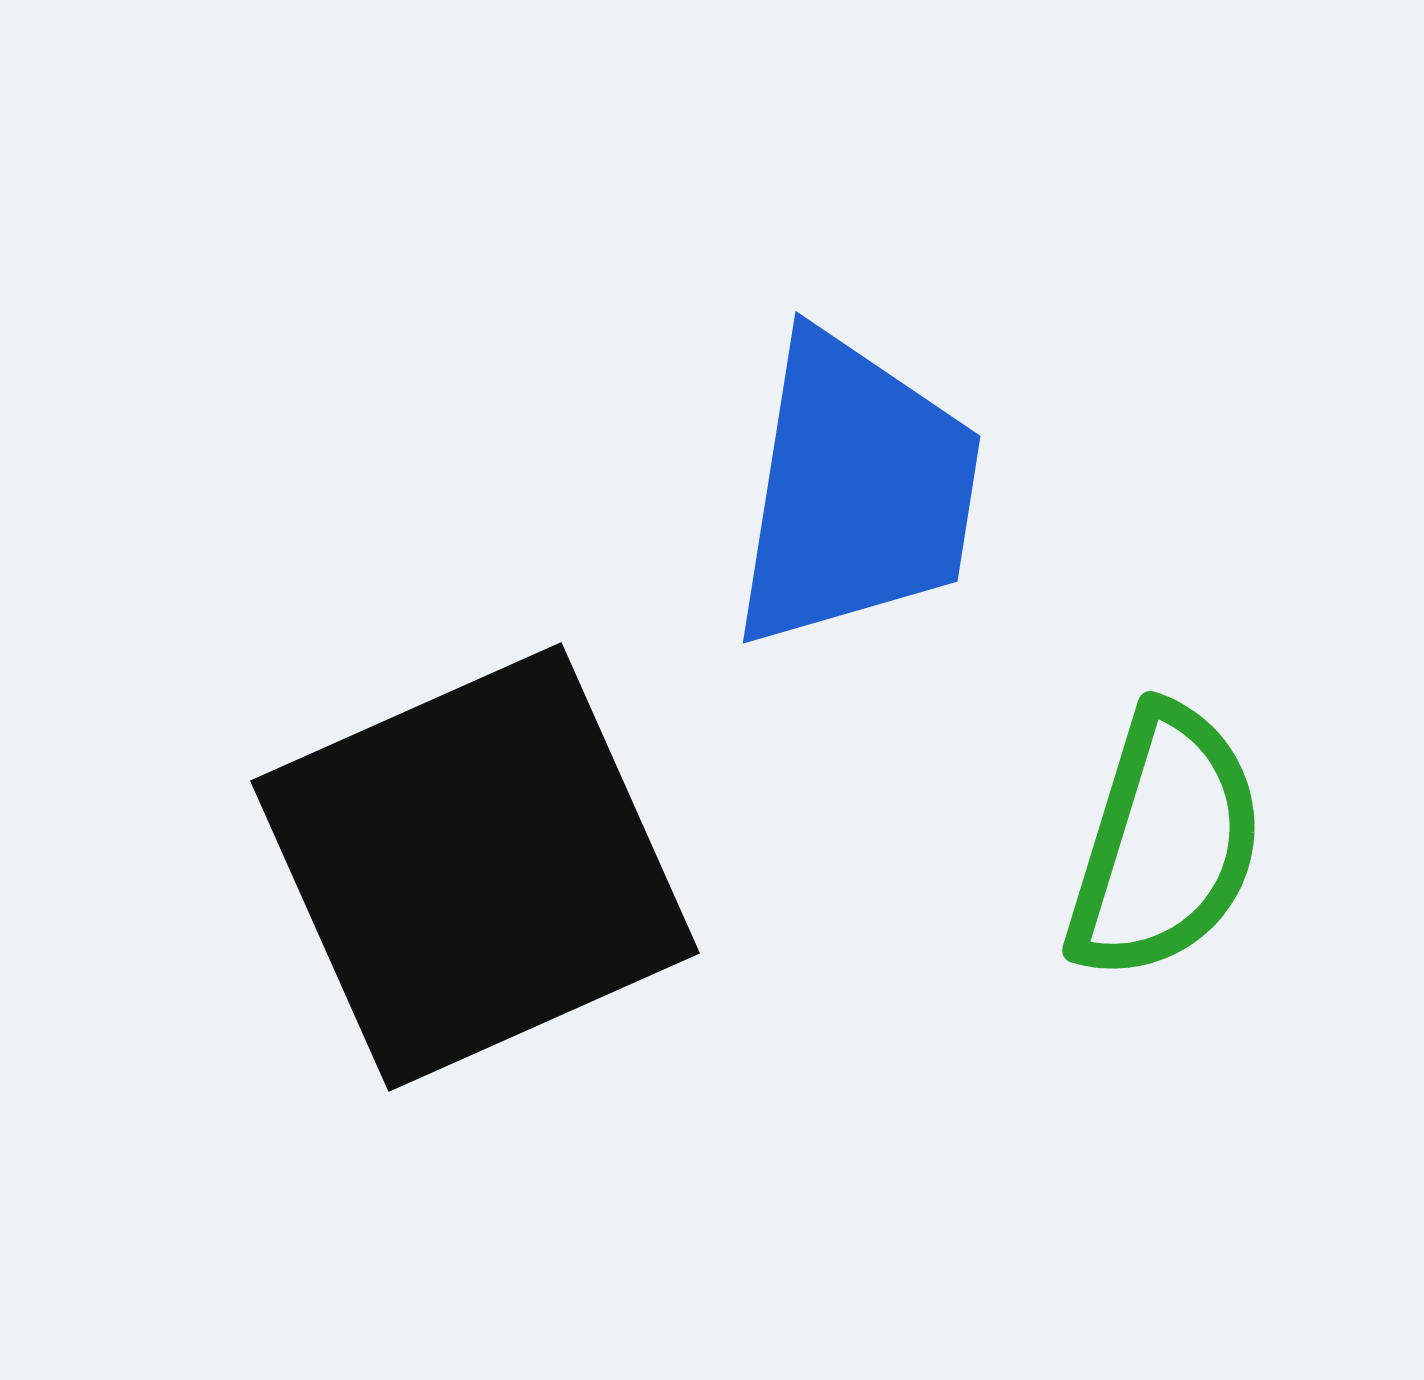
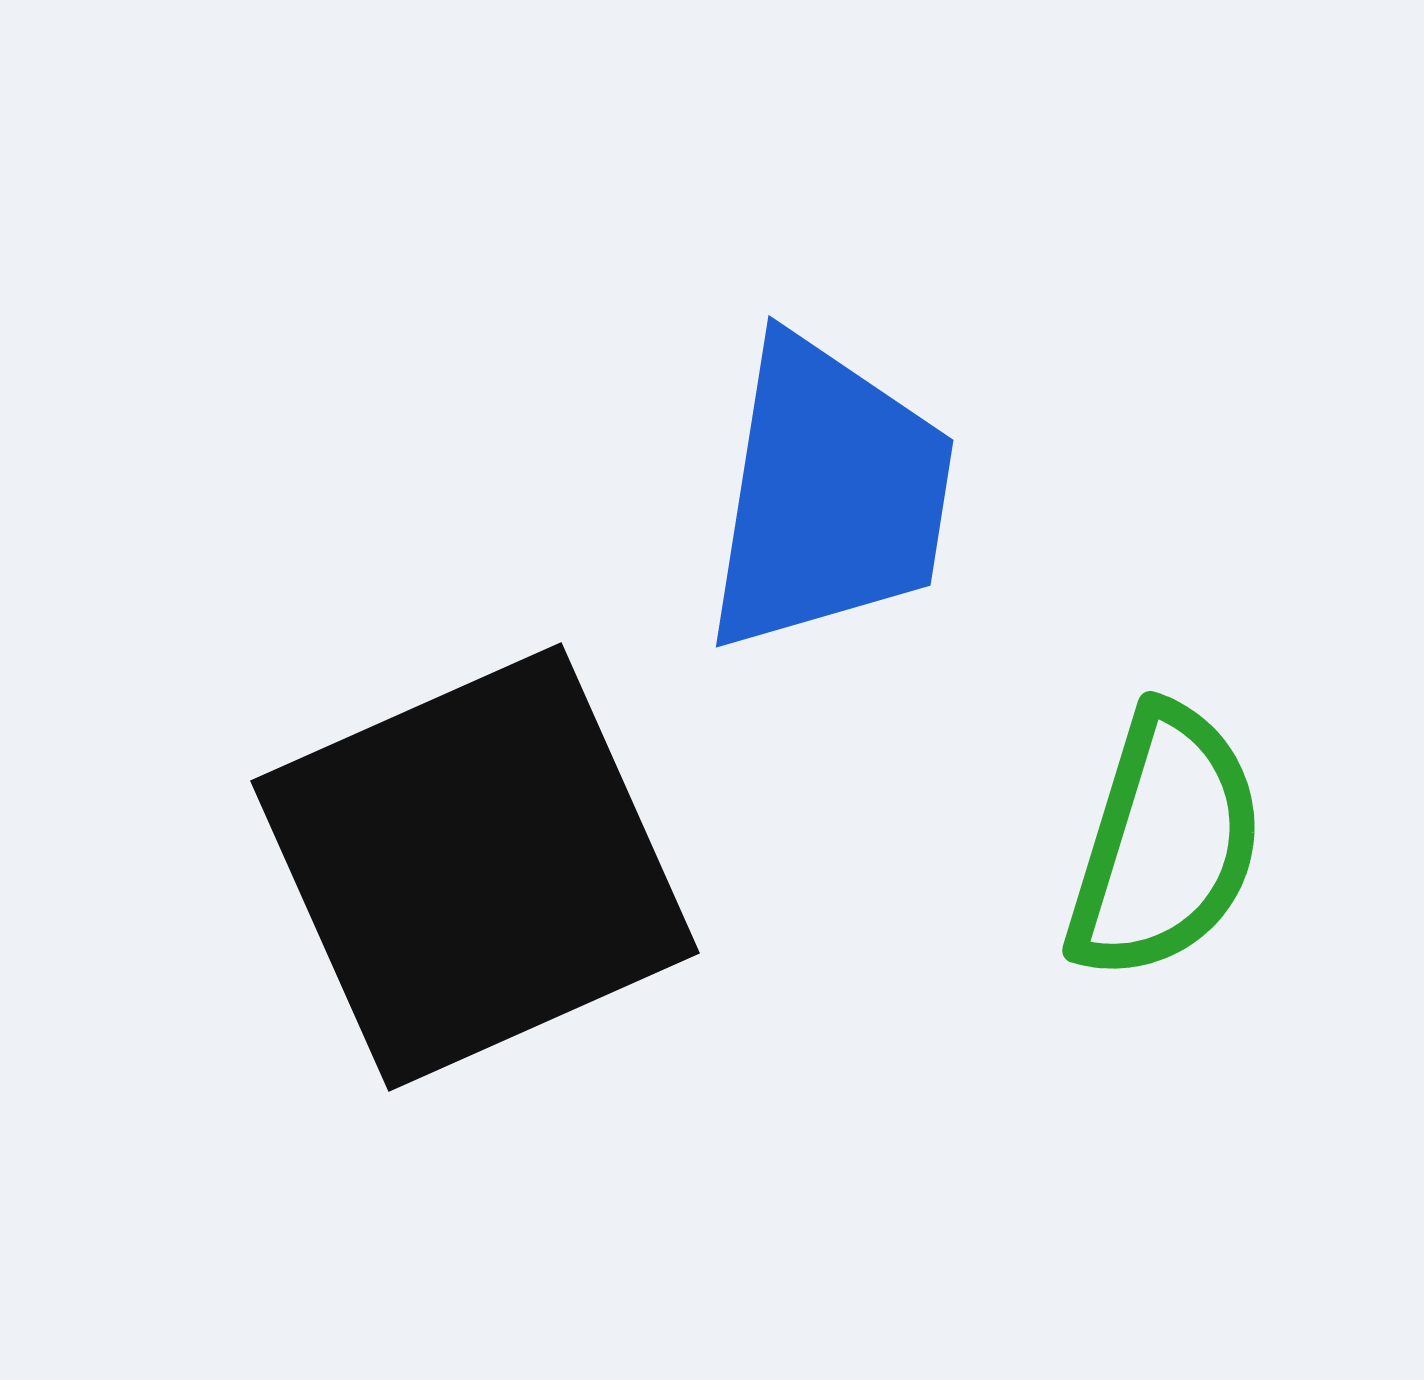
blue trapezoid: moved 27 px left, 4 px down
